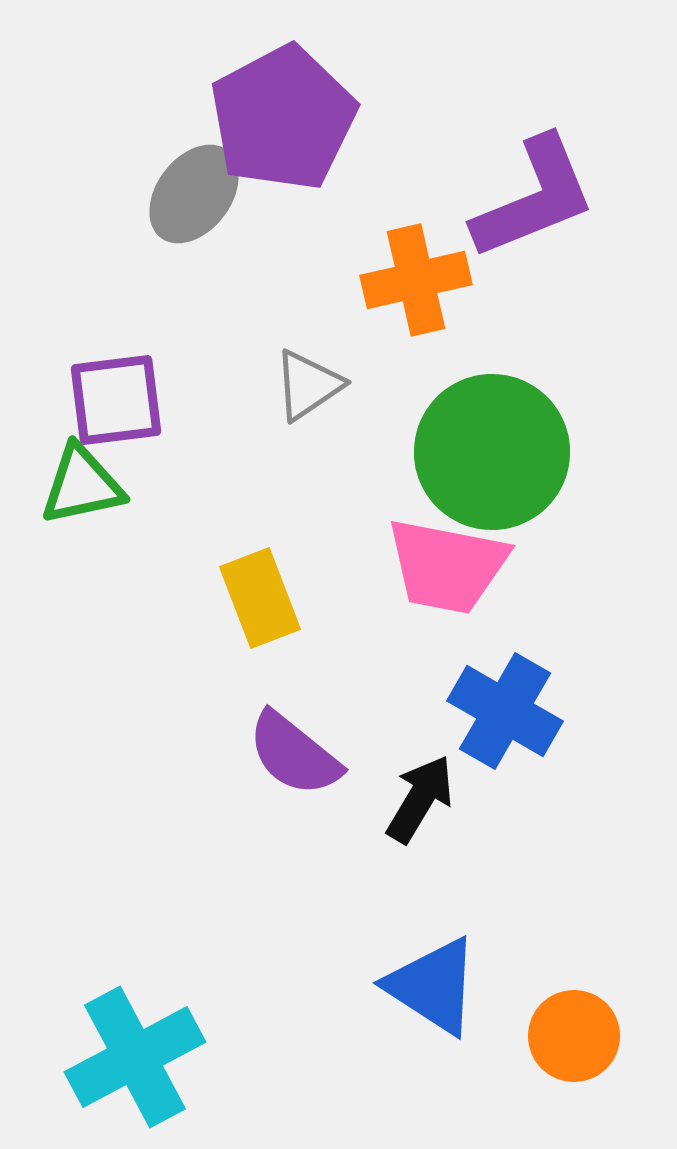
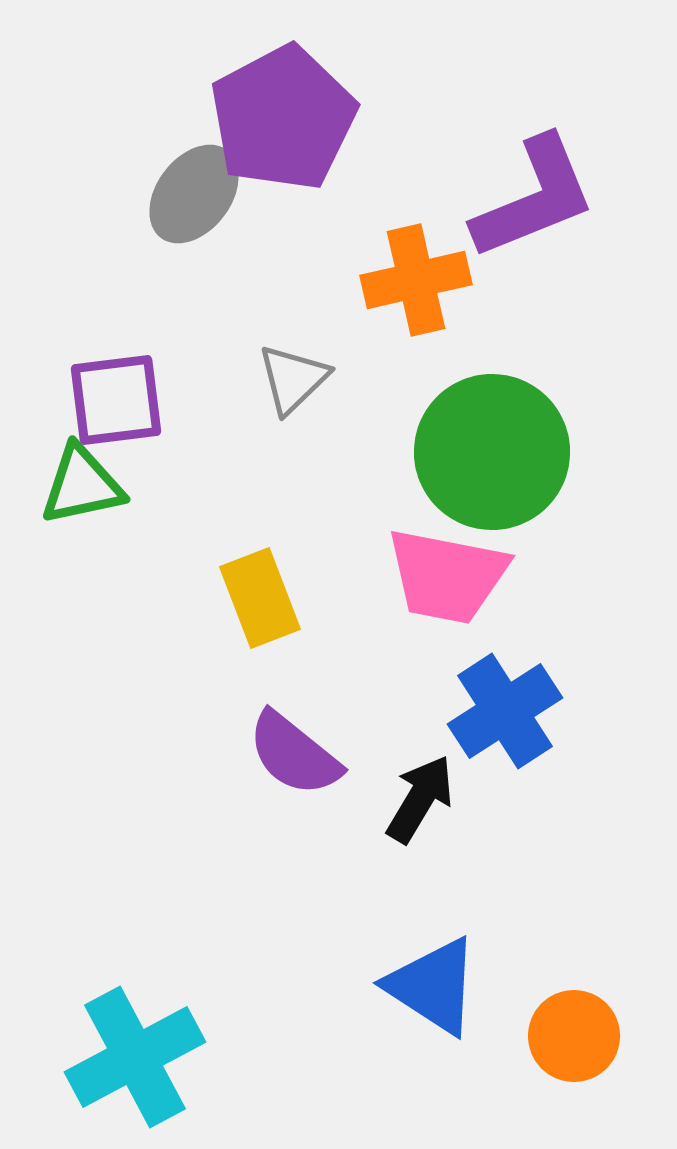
gray triangle: moved 15 px left, 6 px up; rotated 10 degrees counterclockwise
pink trapezoid: moved 10 px down
blue cross: rotated 27 degrees clockwise
